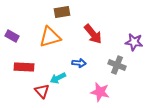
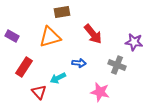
red rectangle: rotated 60 degrees counterclockwise
red triangle: moved 3 px left, 1 px down
